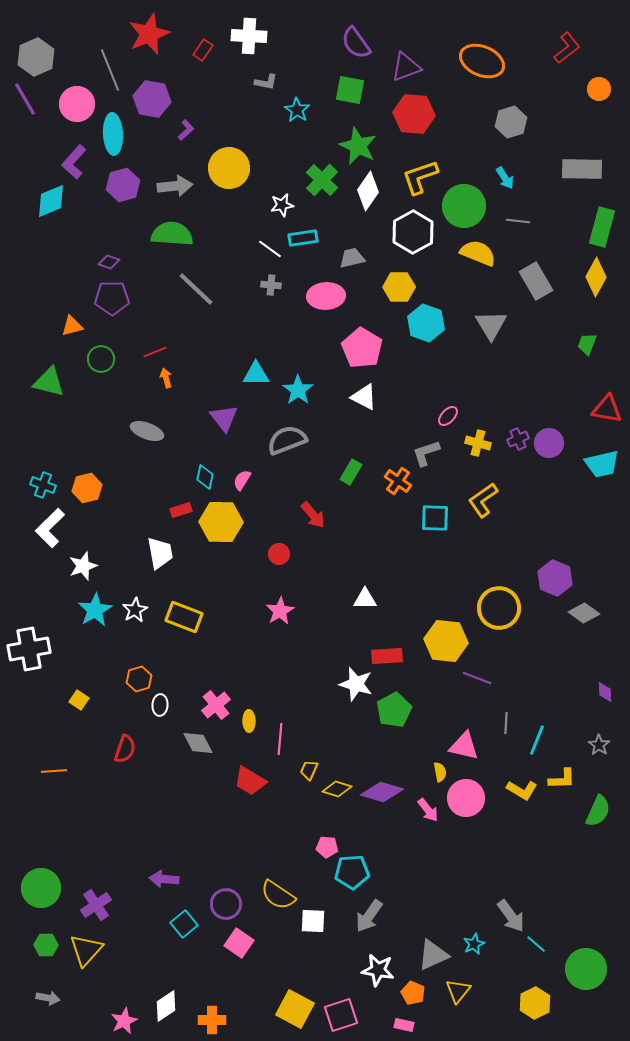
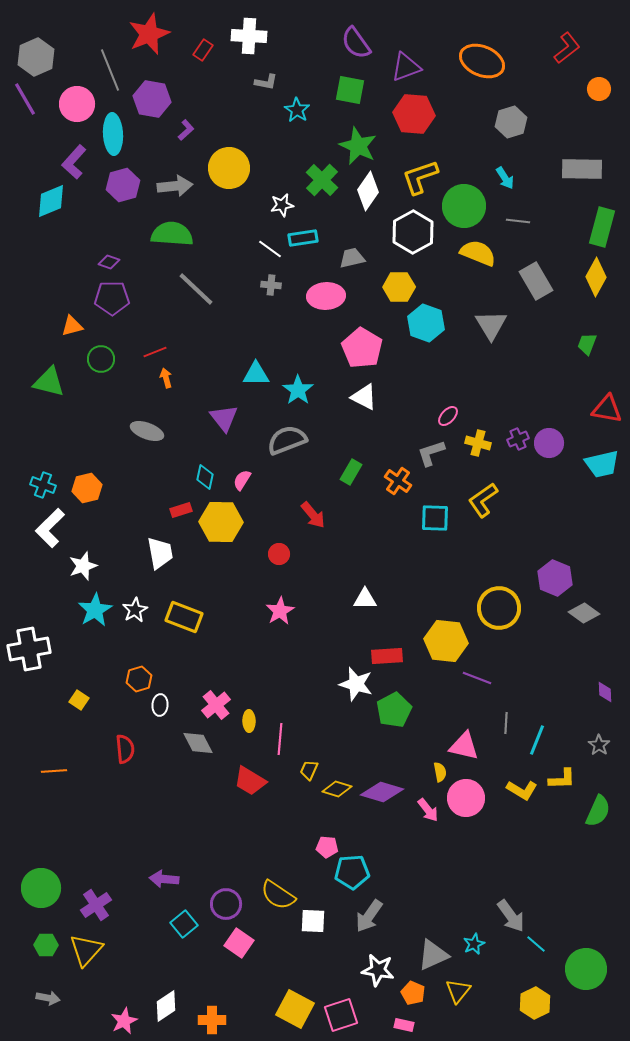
gray L-shape at (426, 453): moved 5 px right
red semicircle at (125, 749): rotated 24 degrees counterclockwise
